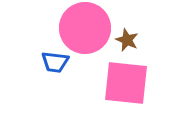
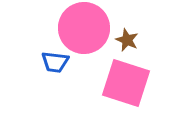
pink circle: moved 1 px left
pink square: rotated 12 degrees clockwise
